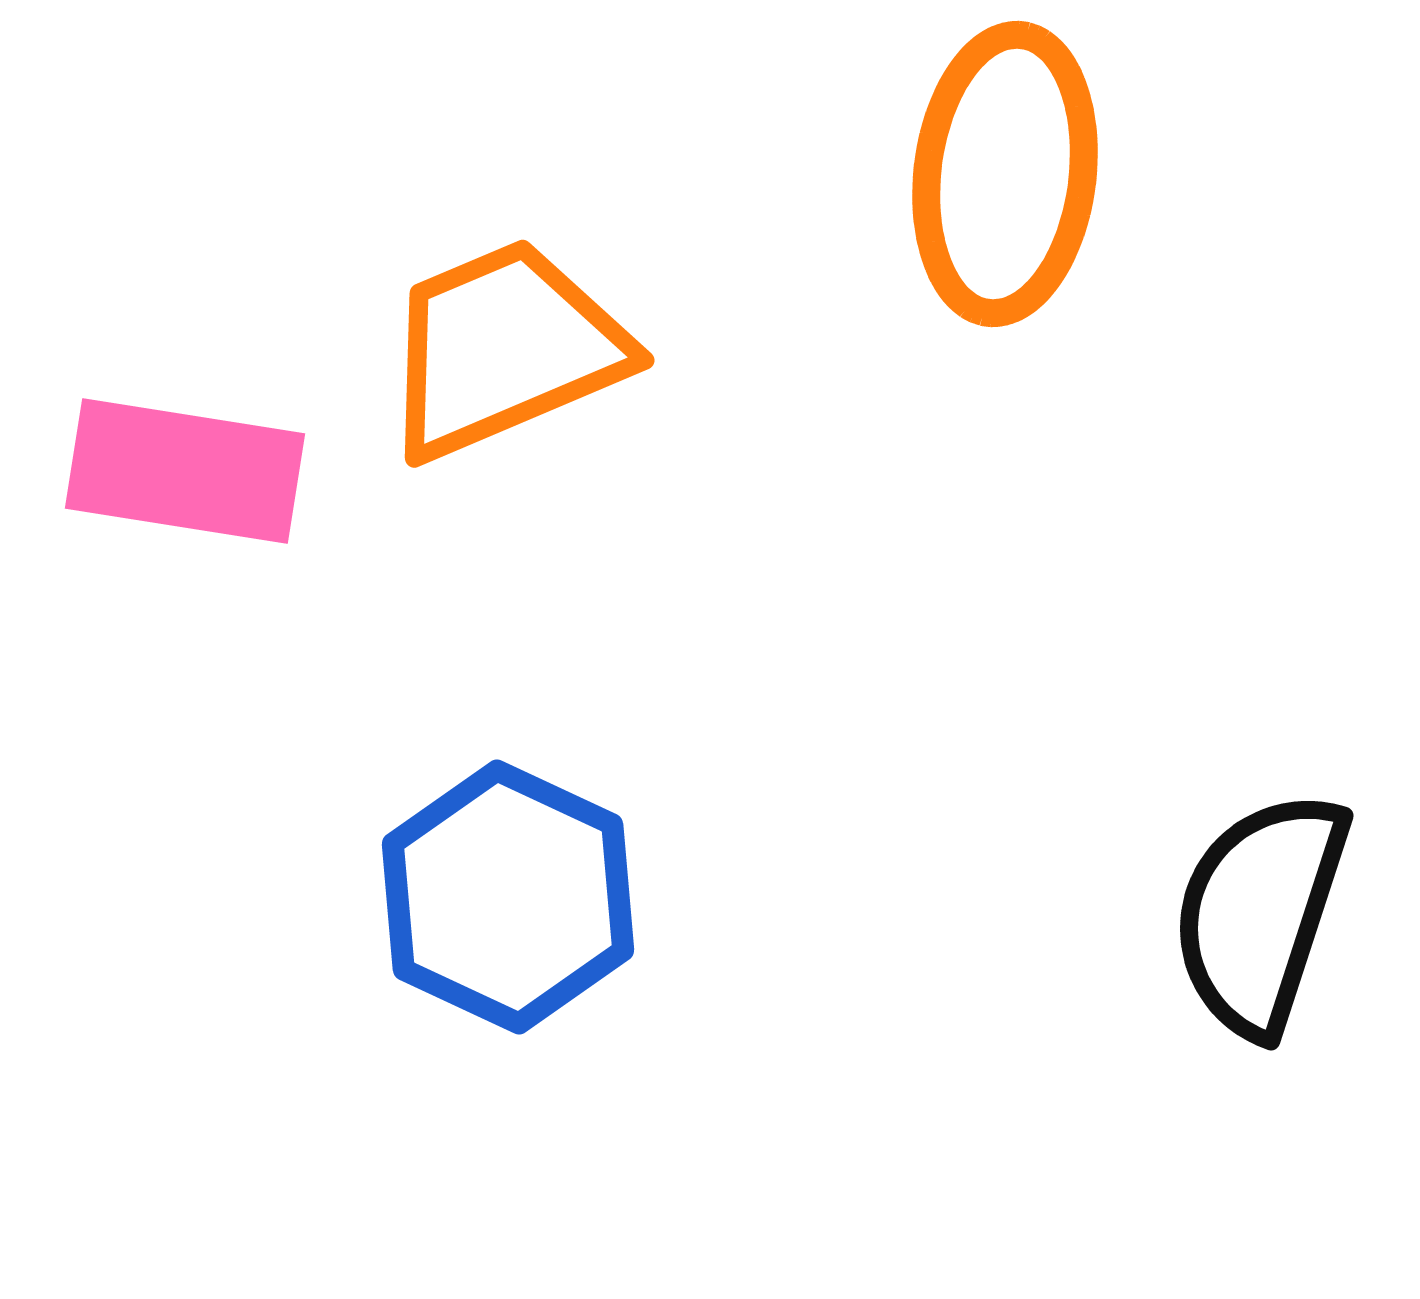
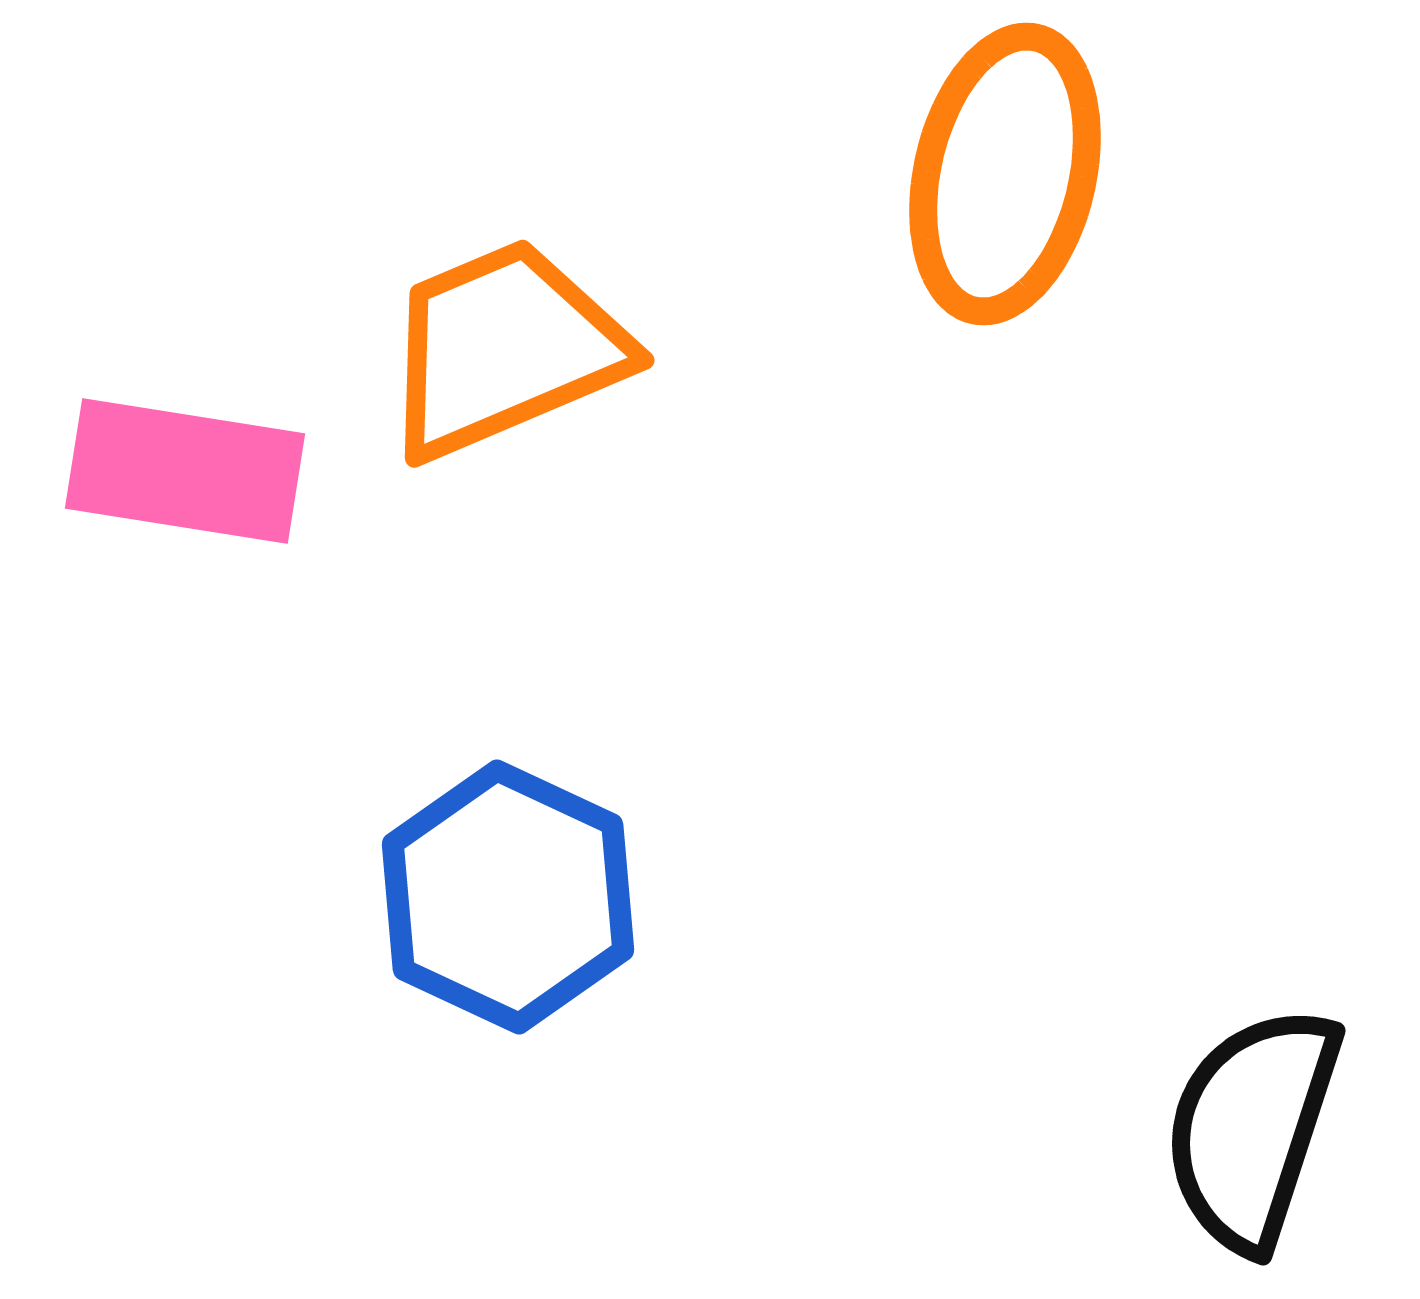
orange ellipse: rotated 6 degrees clockwise
black semicircle: moved 8 px left, 215 px down
